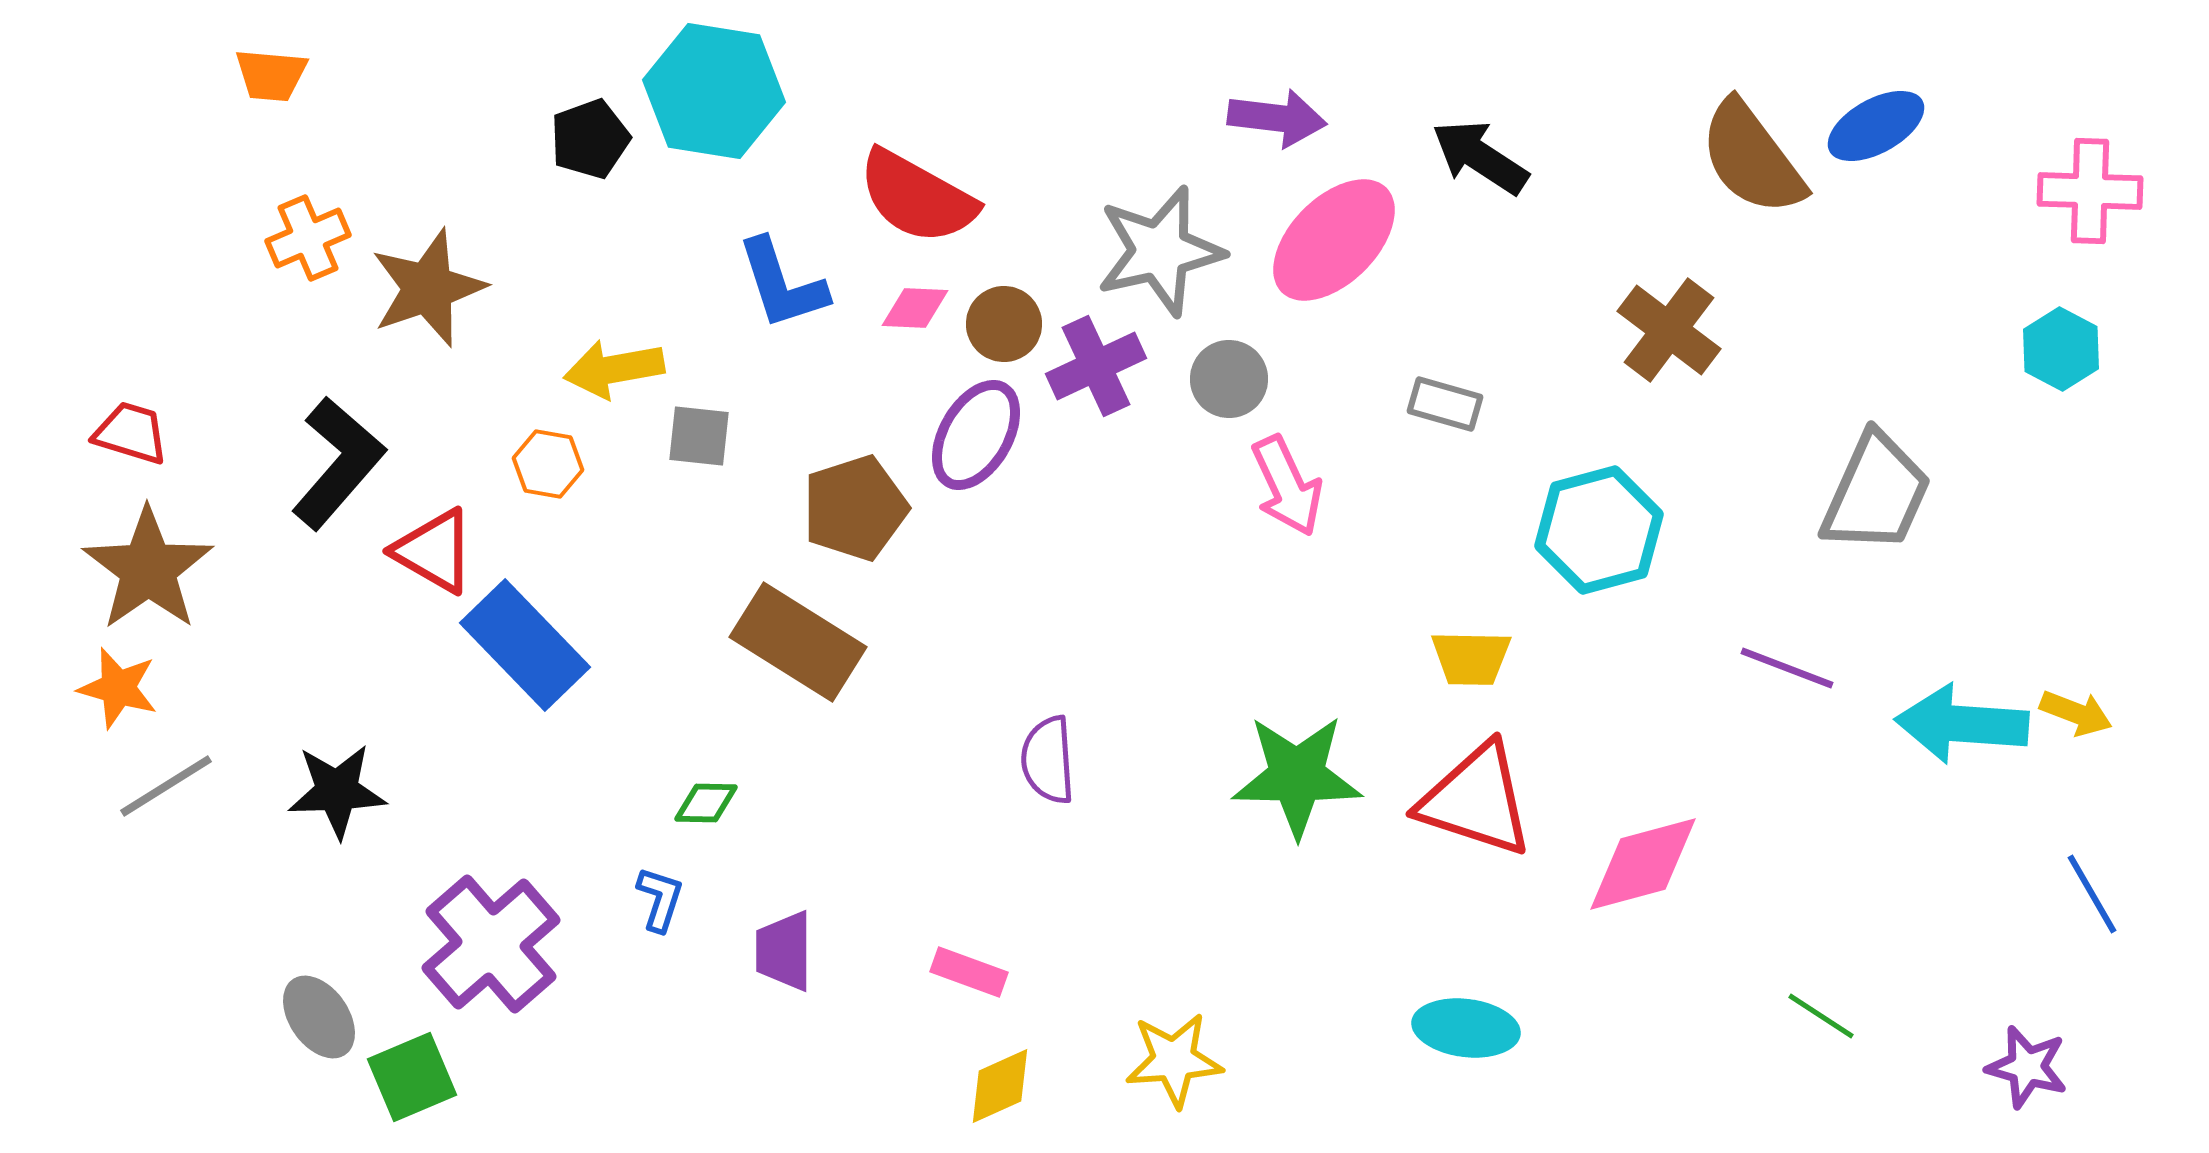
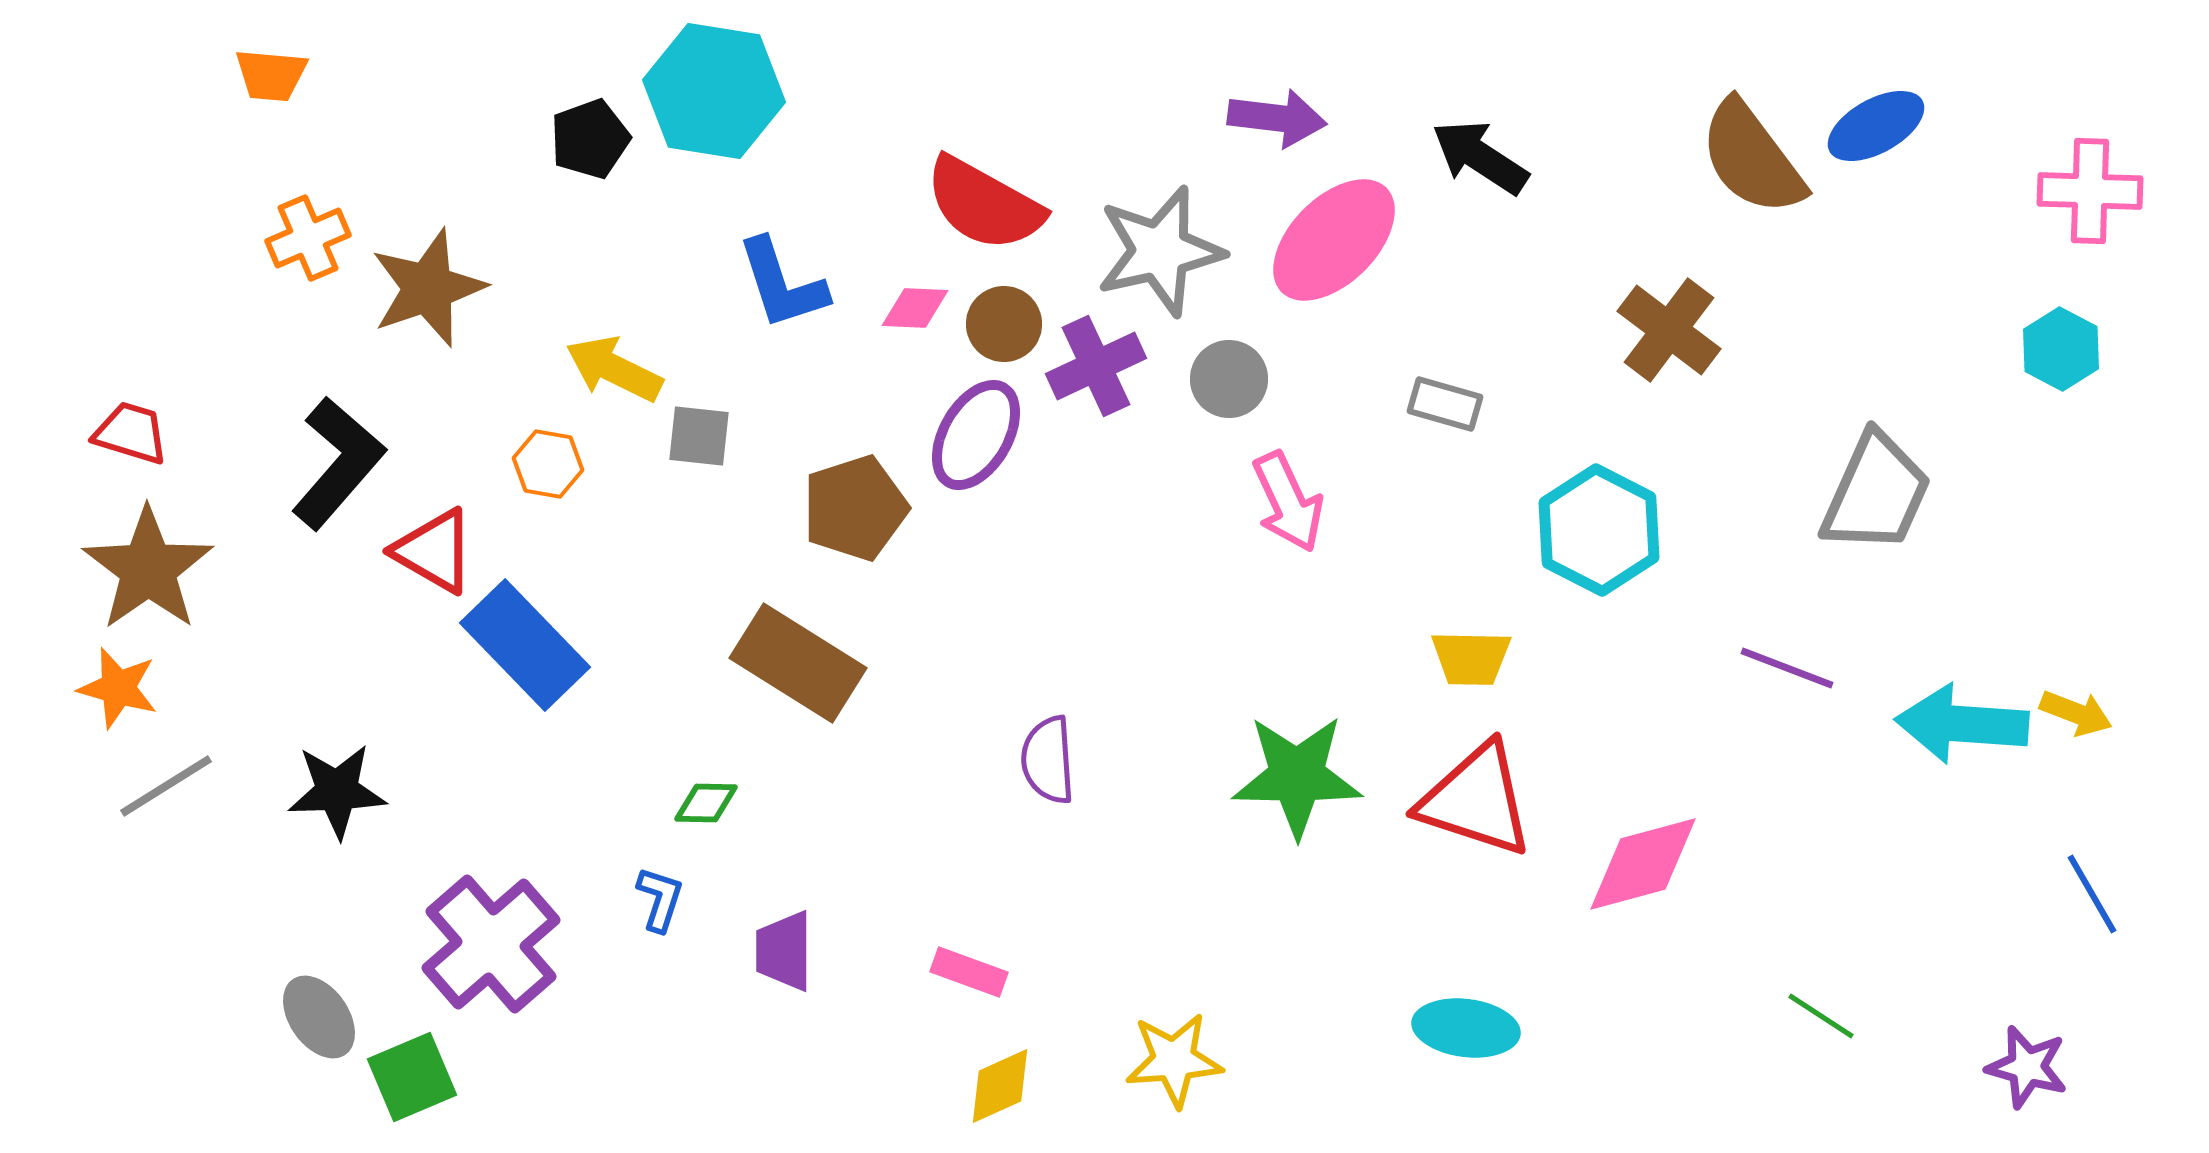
red semicircle at (917, 197): moved 67 px right, 7 px down
yellow arrow at (614, 369): rotated 36 degrees clockwise
pink arrow at (1287, 486): moved 1 px right, 16 px down
cyan hexagon at (1599, 530): rotated 18 degrees counterclockwise
brown rectangle at (798, 642): moved 21 px down
